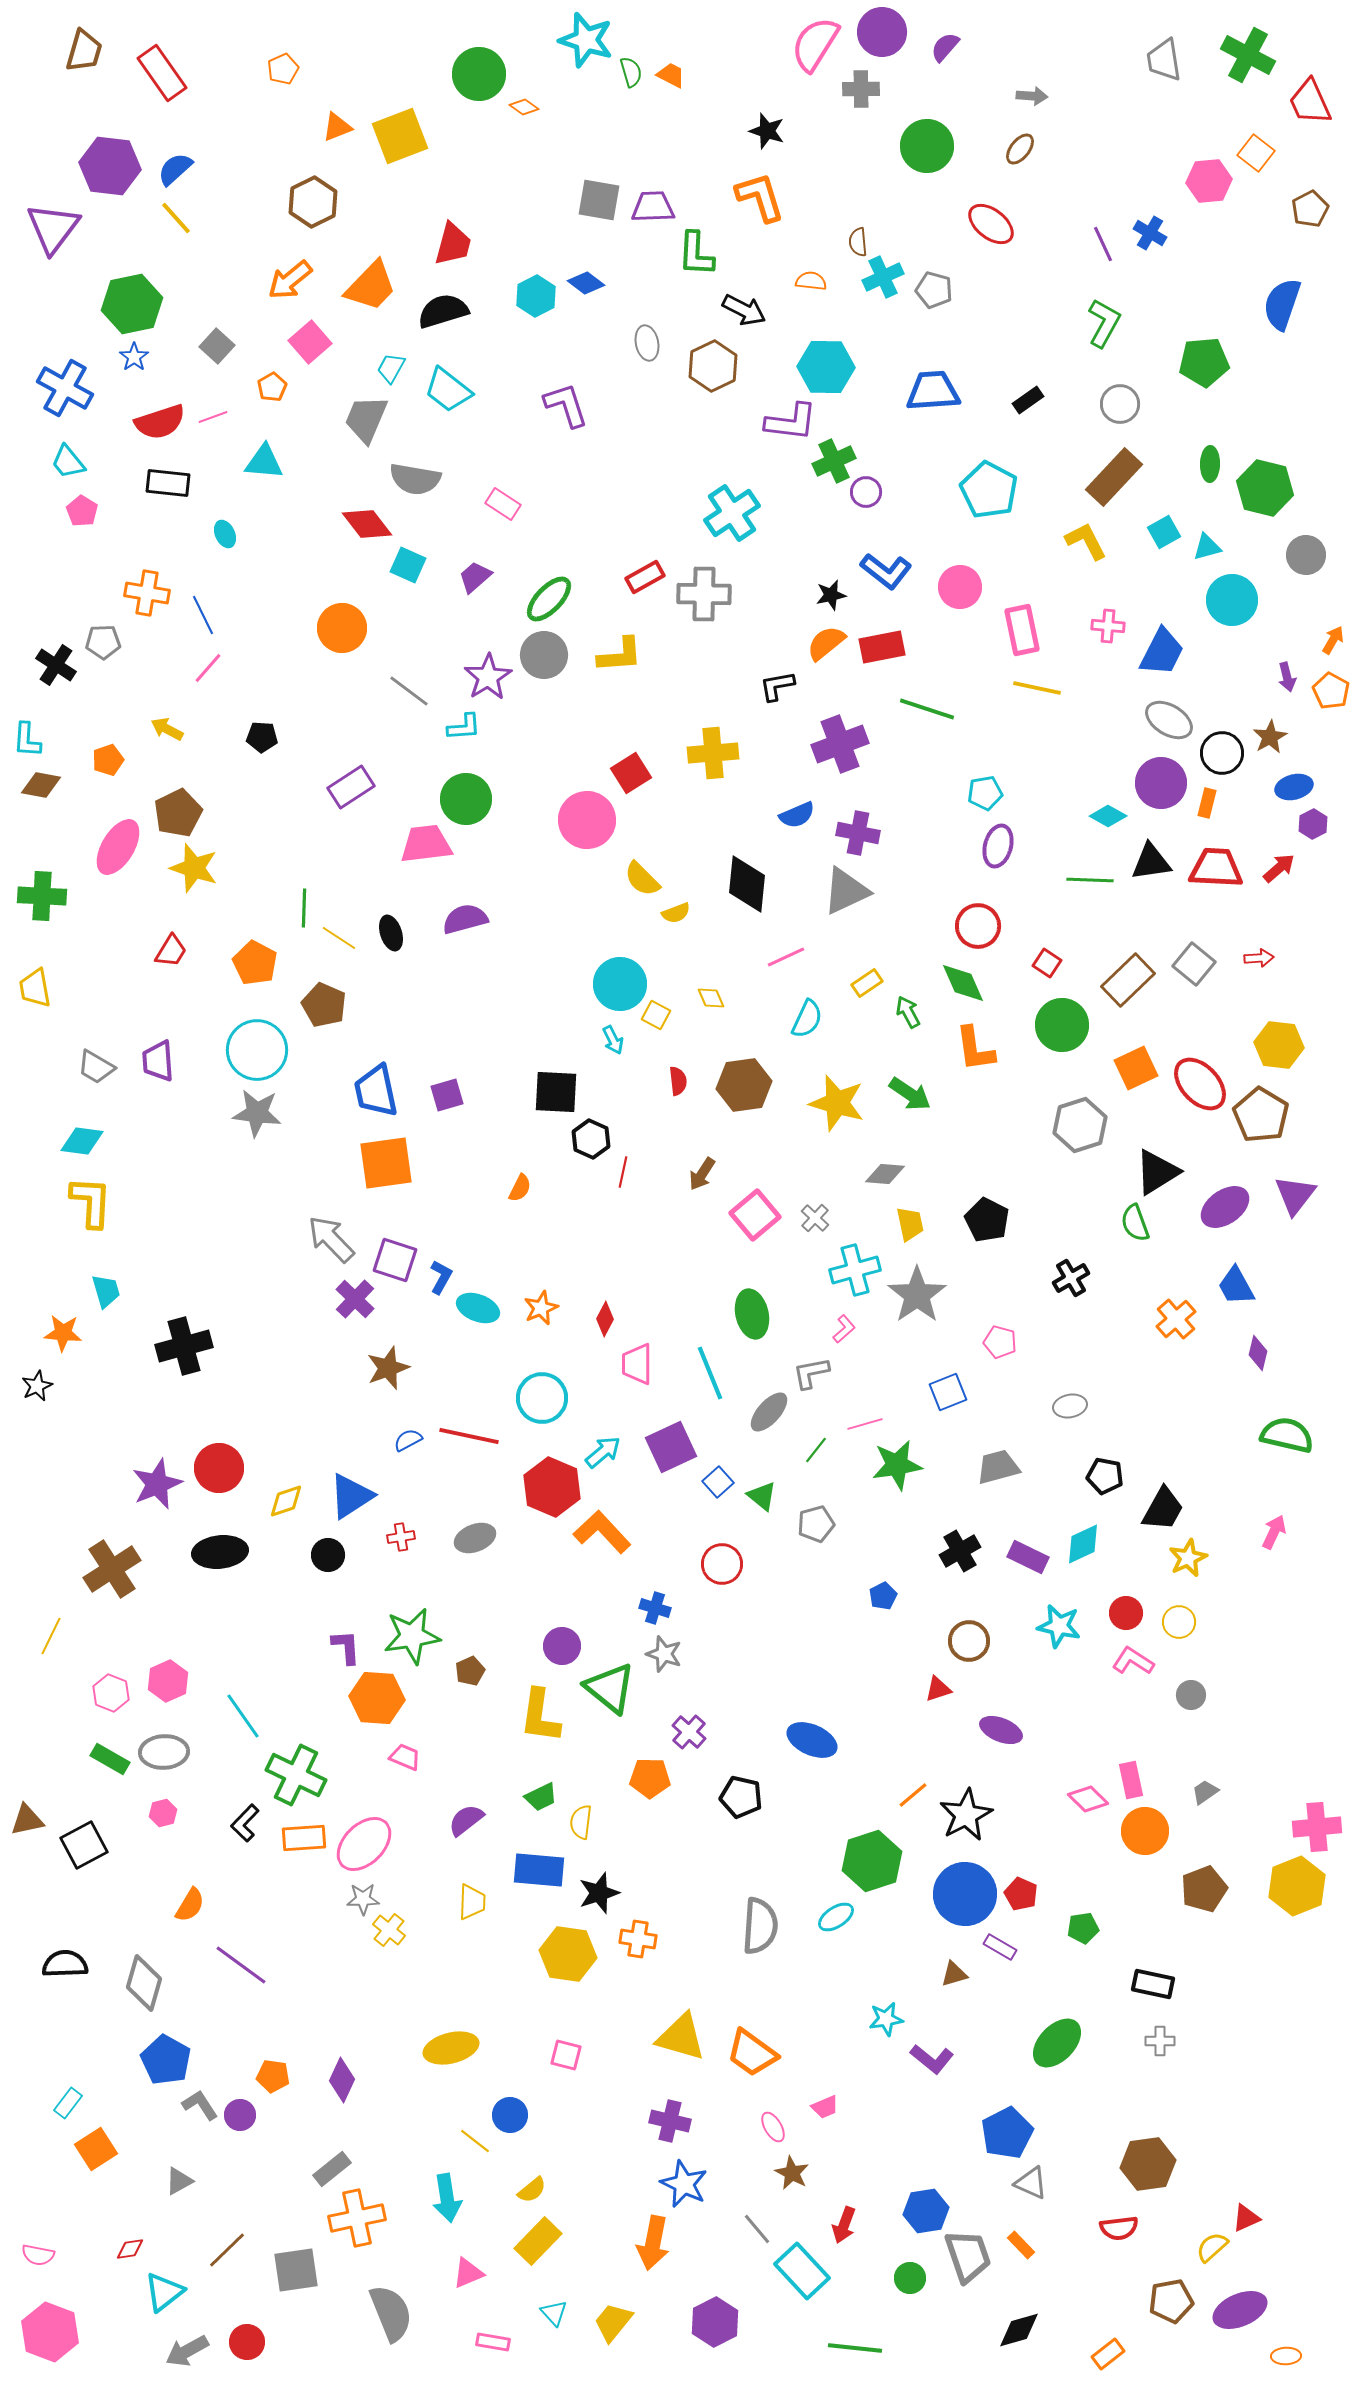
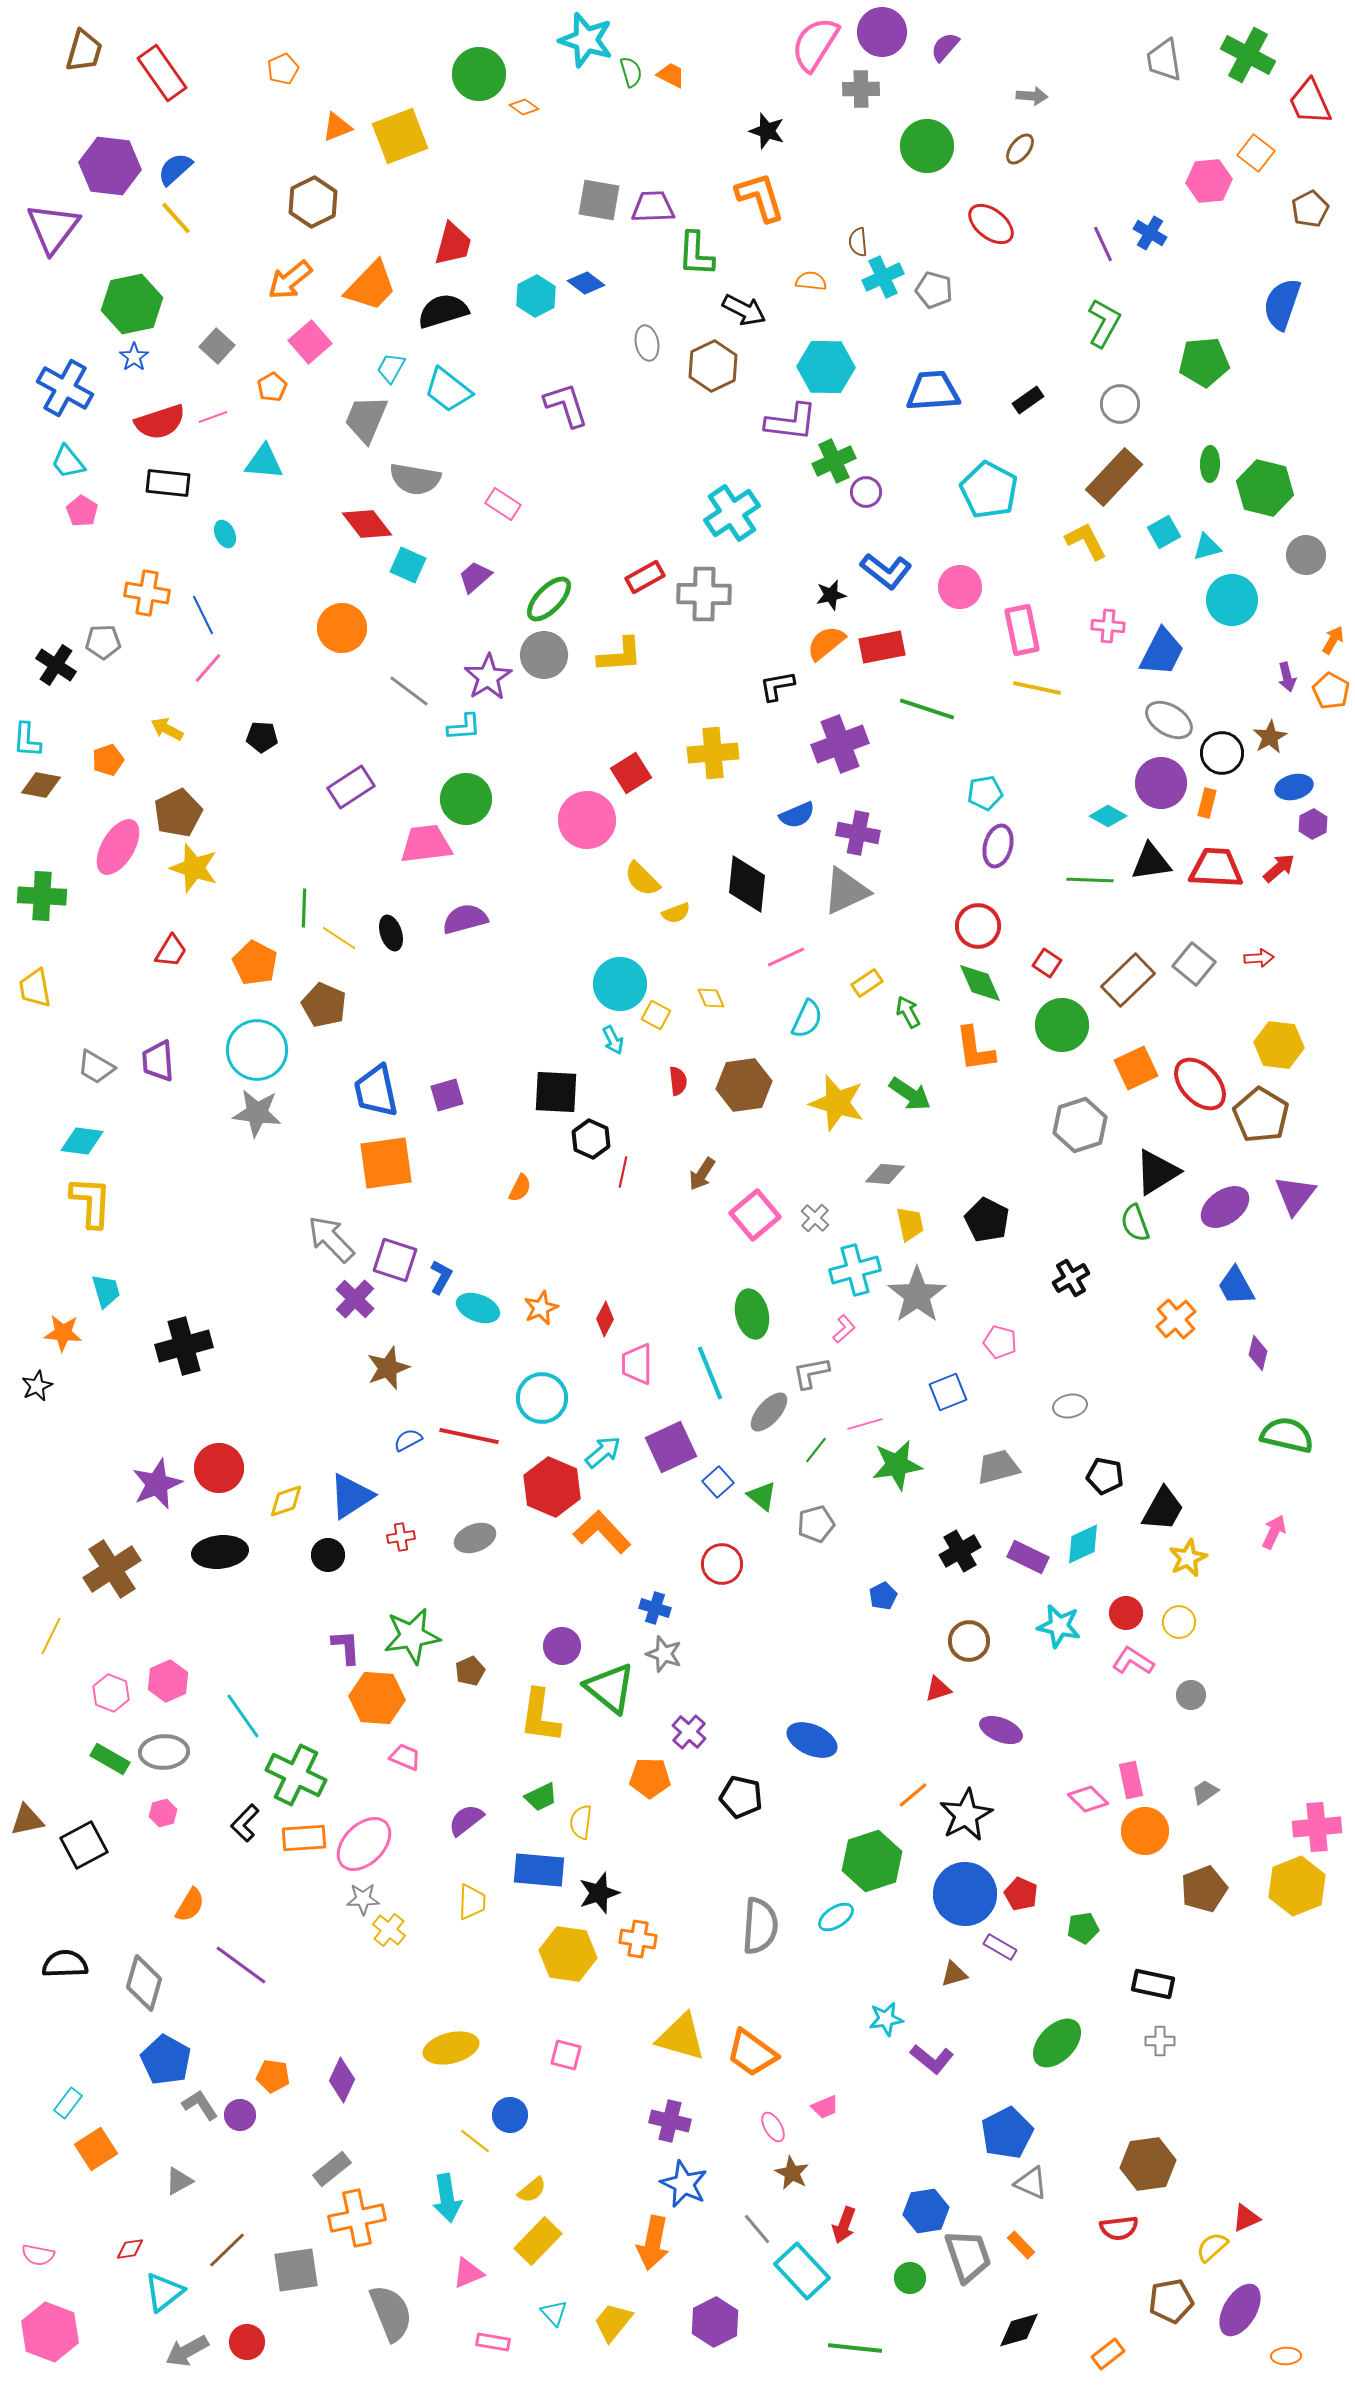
green diamond at (963, 983): moved 17 px right
purple ellipse at (1240, 2310): rotated 36 degrees counterclockwise
